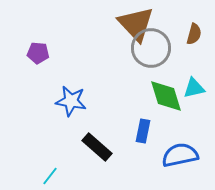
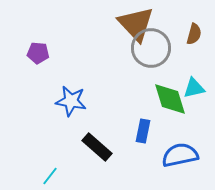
green diamond: moved 4 px right, 3 px down
